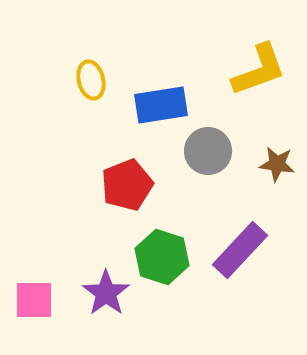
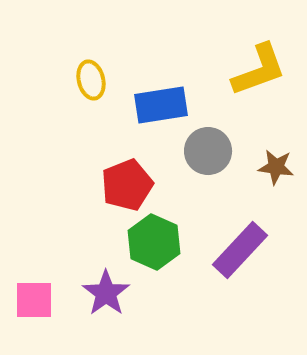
brown star: moved 1 px left, 3 px down
green hexagon: moved 8 px left, 15 px up; rotated 6 degrees clockwise
